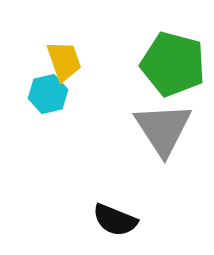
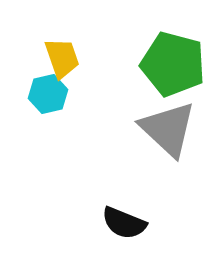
yellow trapezoid: moved 2 px left, 3 px up
gray triangle: moved 5 px right; rotated 14 degrees counterclockwise
black semicircle: moved 9 px right, 3 px down
